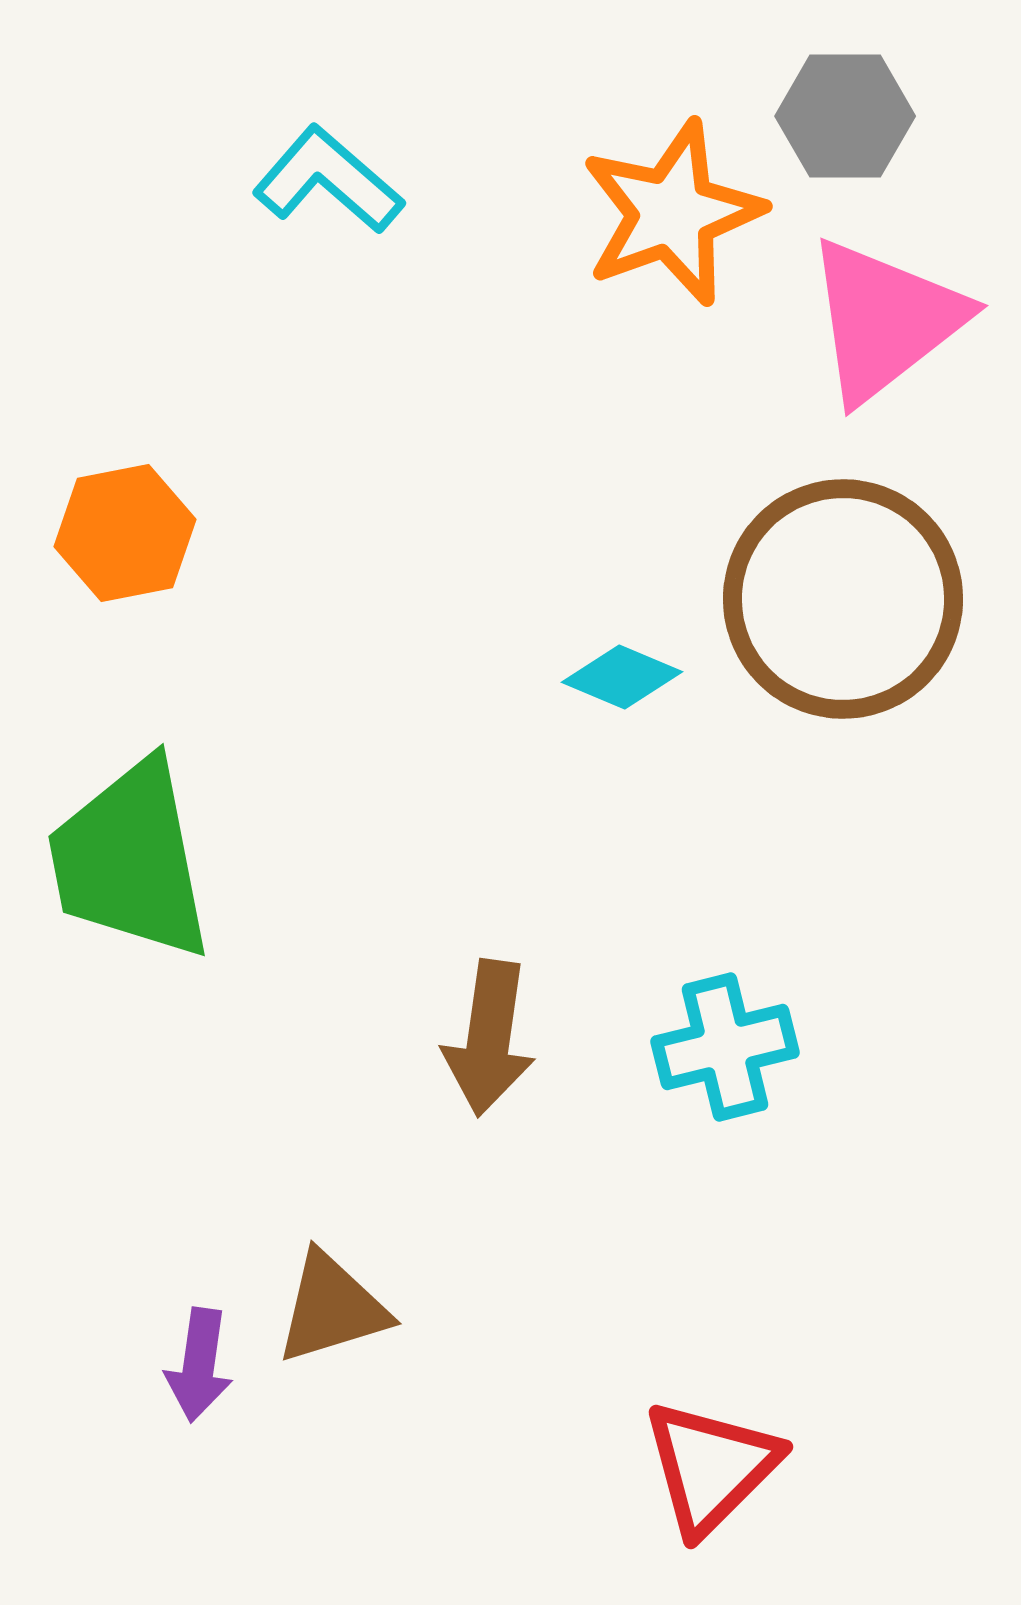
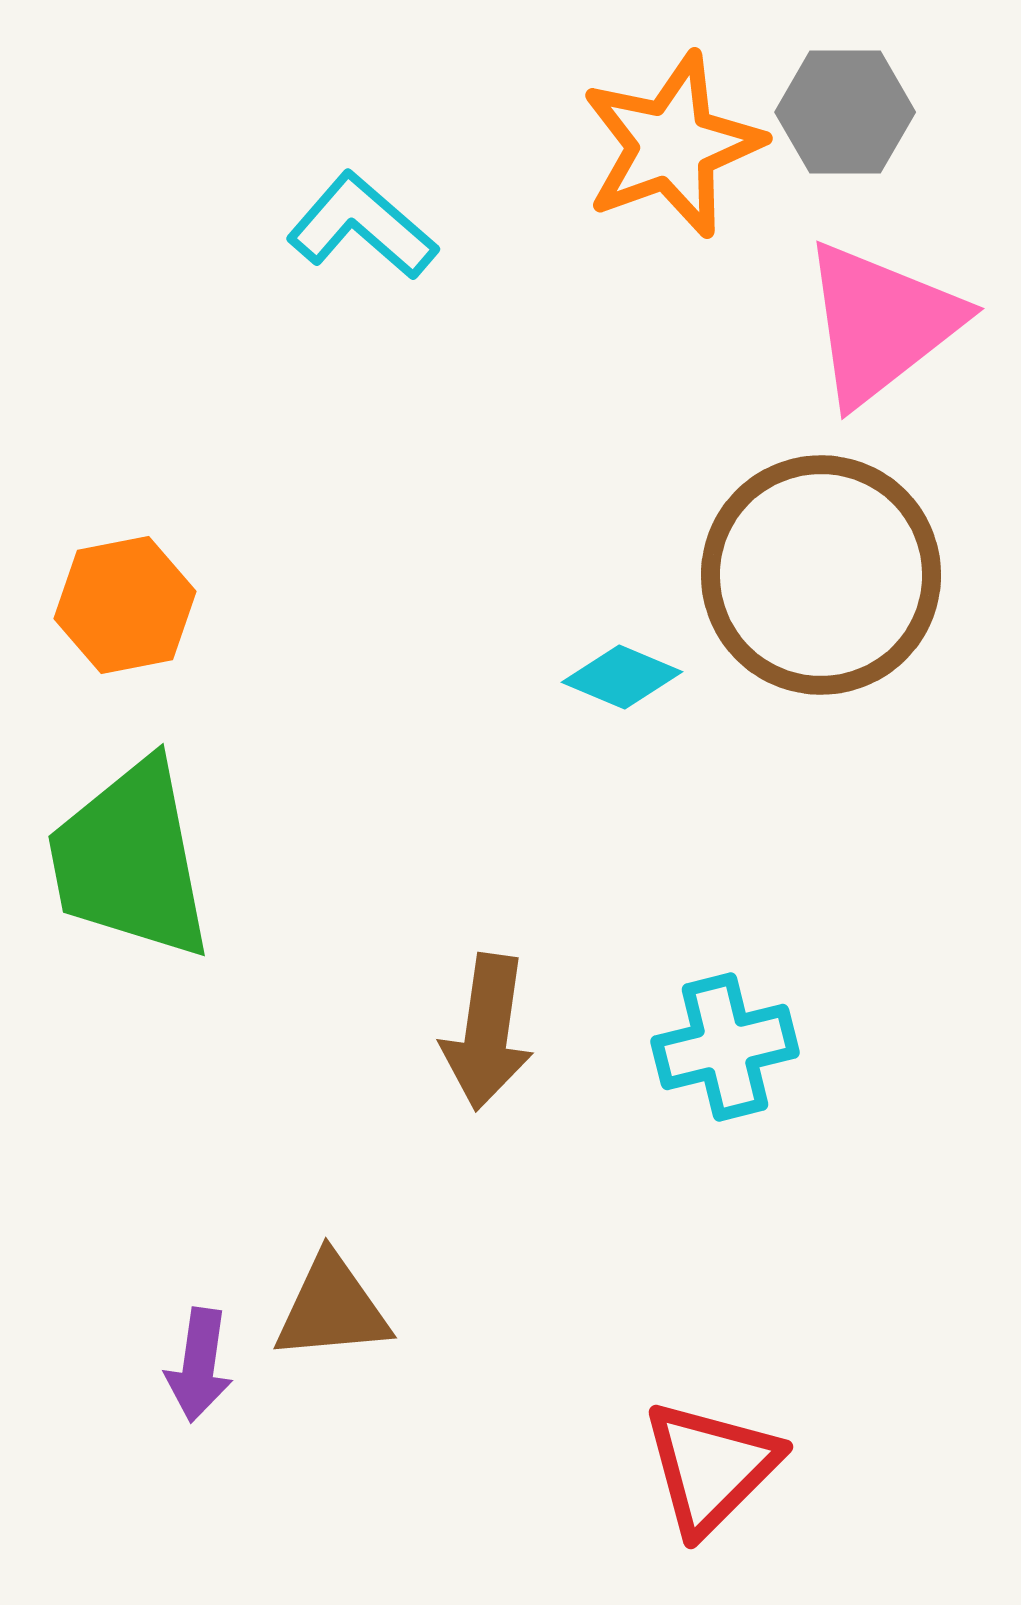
gray hexagon: moved 4 px up
cyan L-shape: moved 34 px right, 46 px down
orange star: moved 68 px up
pink triangle: moved 4 px left, 3 px down
orange hexagon: moved 72 px down
brown circle: moved 22 px left, 24 px up
brown arrow: moved 2 px left, 6 px up
brown triangle: rotated 12 degrees clockwise
